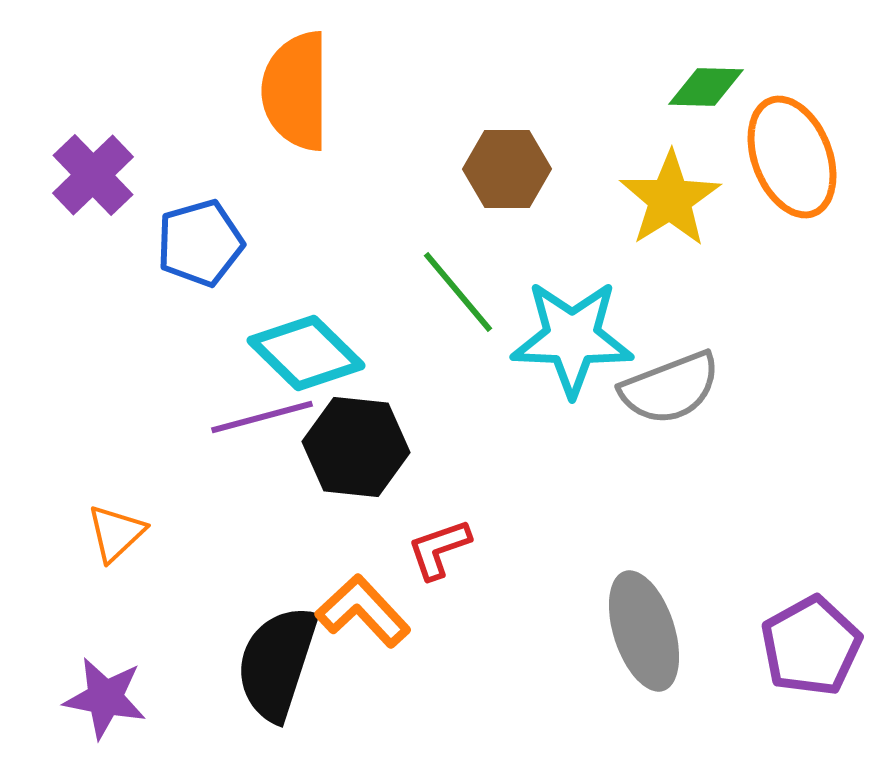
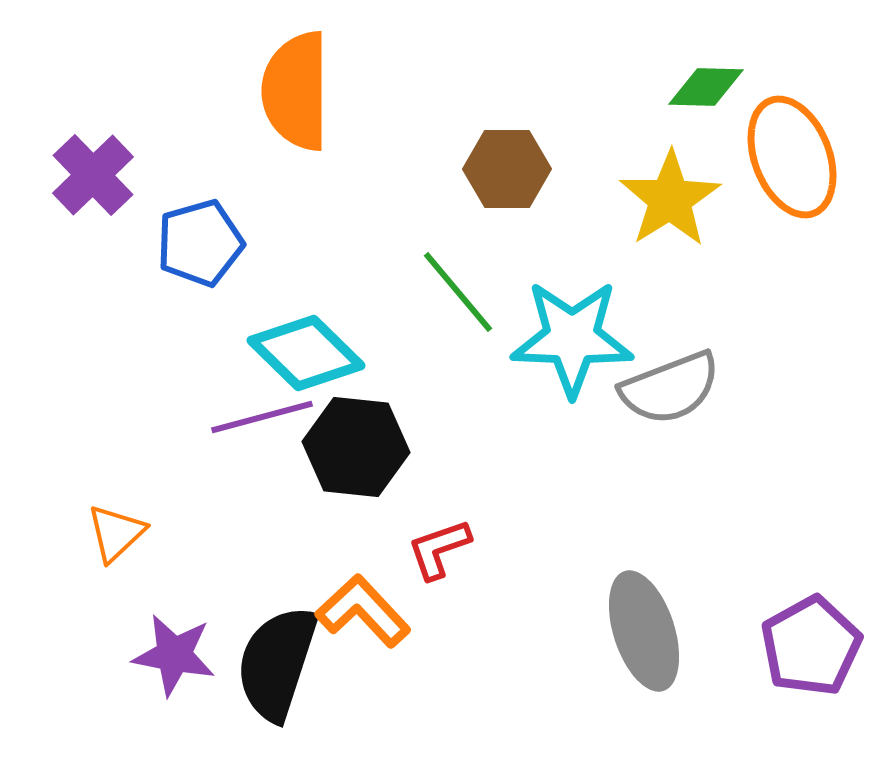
purple star: moved 69 px right, 43 px up
